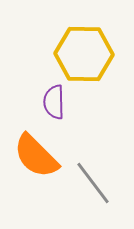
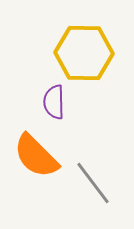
yellow hexagon: moved 1 px up
